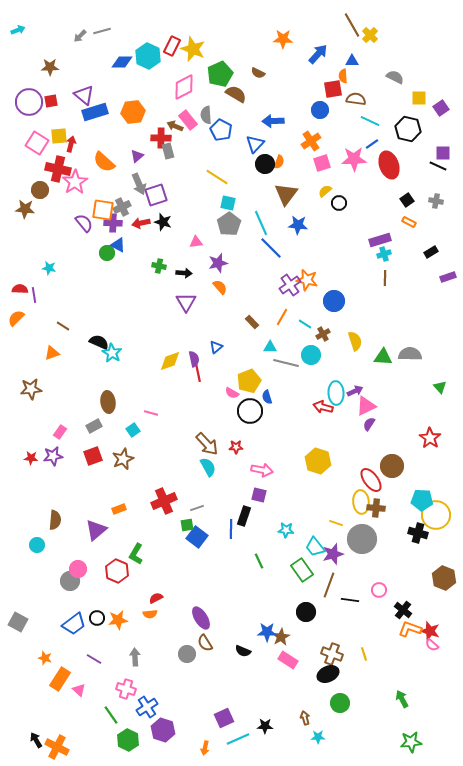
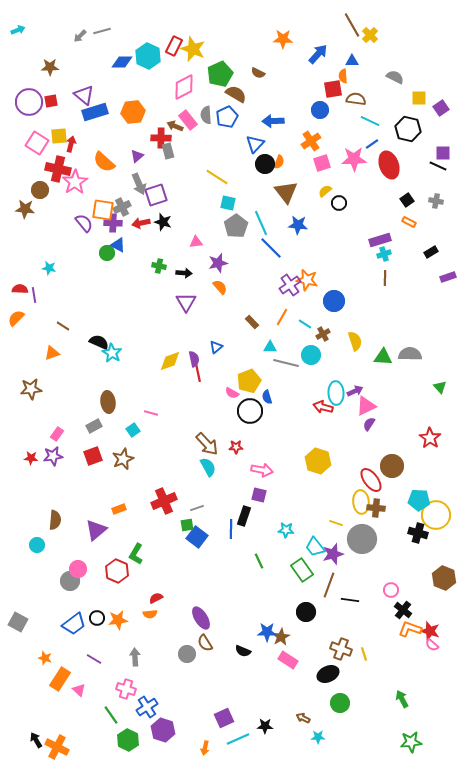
red rectangle at (172, 46): moved 2 px right
blue pentagon at (221, 130): moved 6 px right, 13 px up; rotated 20 degrees clockwise
brown triangle at (286, 194): moved 2 px up; rotated 15 degrees counterclockwise
gray pentagon at (229, 224): moved 7 px right, 2 px down
pink rectangle at (60, 432): moved 3 px left, 2 px down
cyan pentagon at (422, 500): moved 3 px left
pink circle at (379, 590): moved 12 px right
brown cross at (332, 654): moved 9 px right, 5 px up
brown arrow at (305, 718): moved 2 px left; rotated 48 degrees counterclockwise
